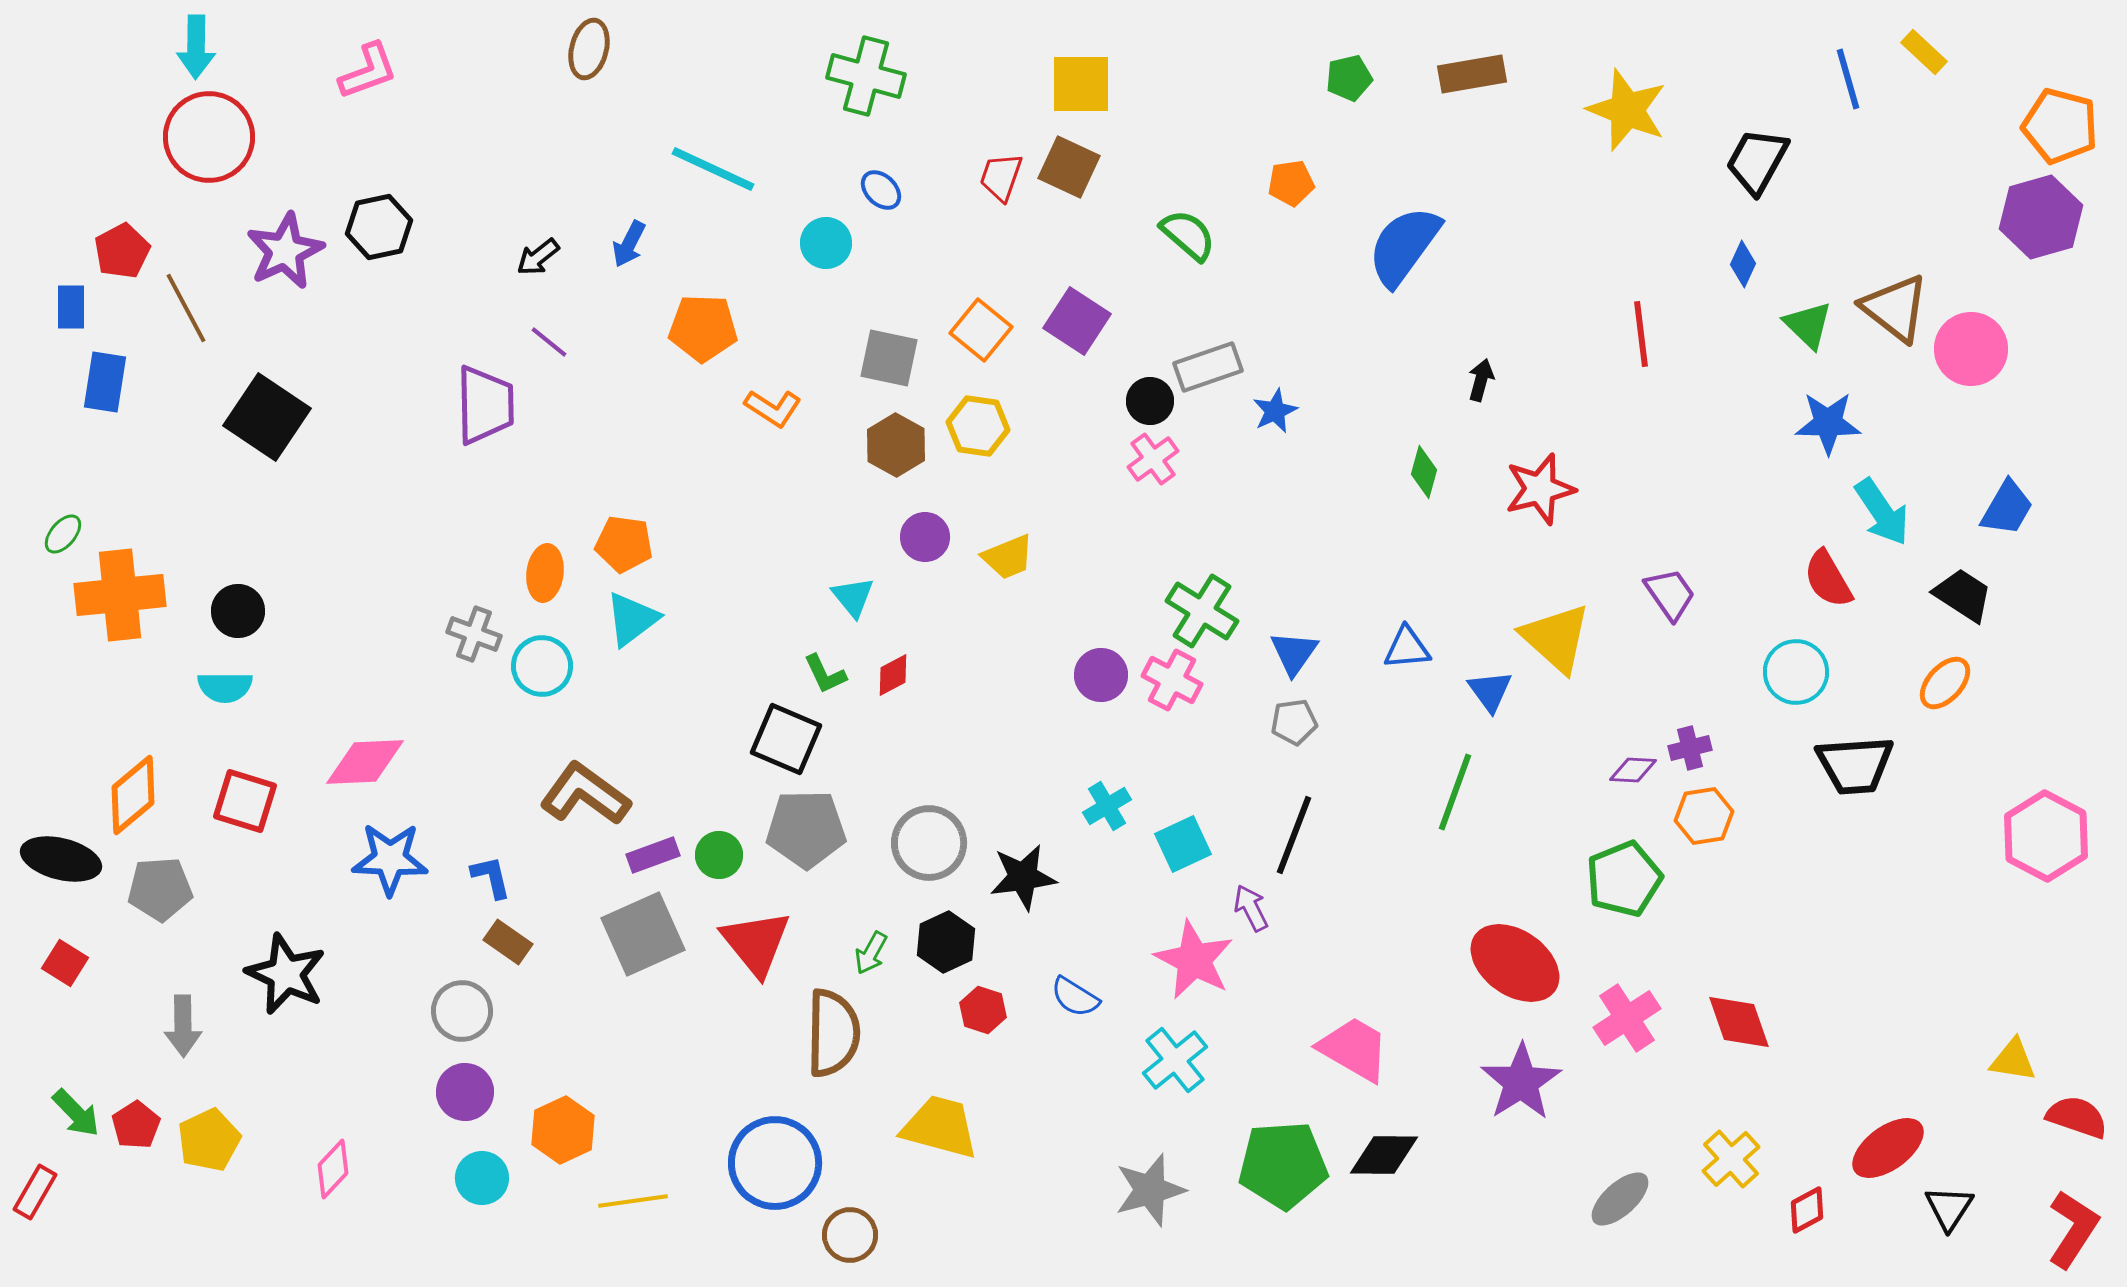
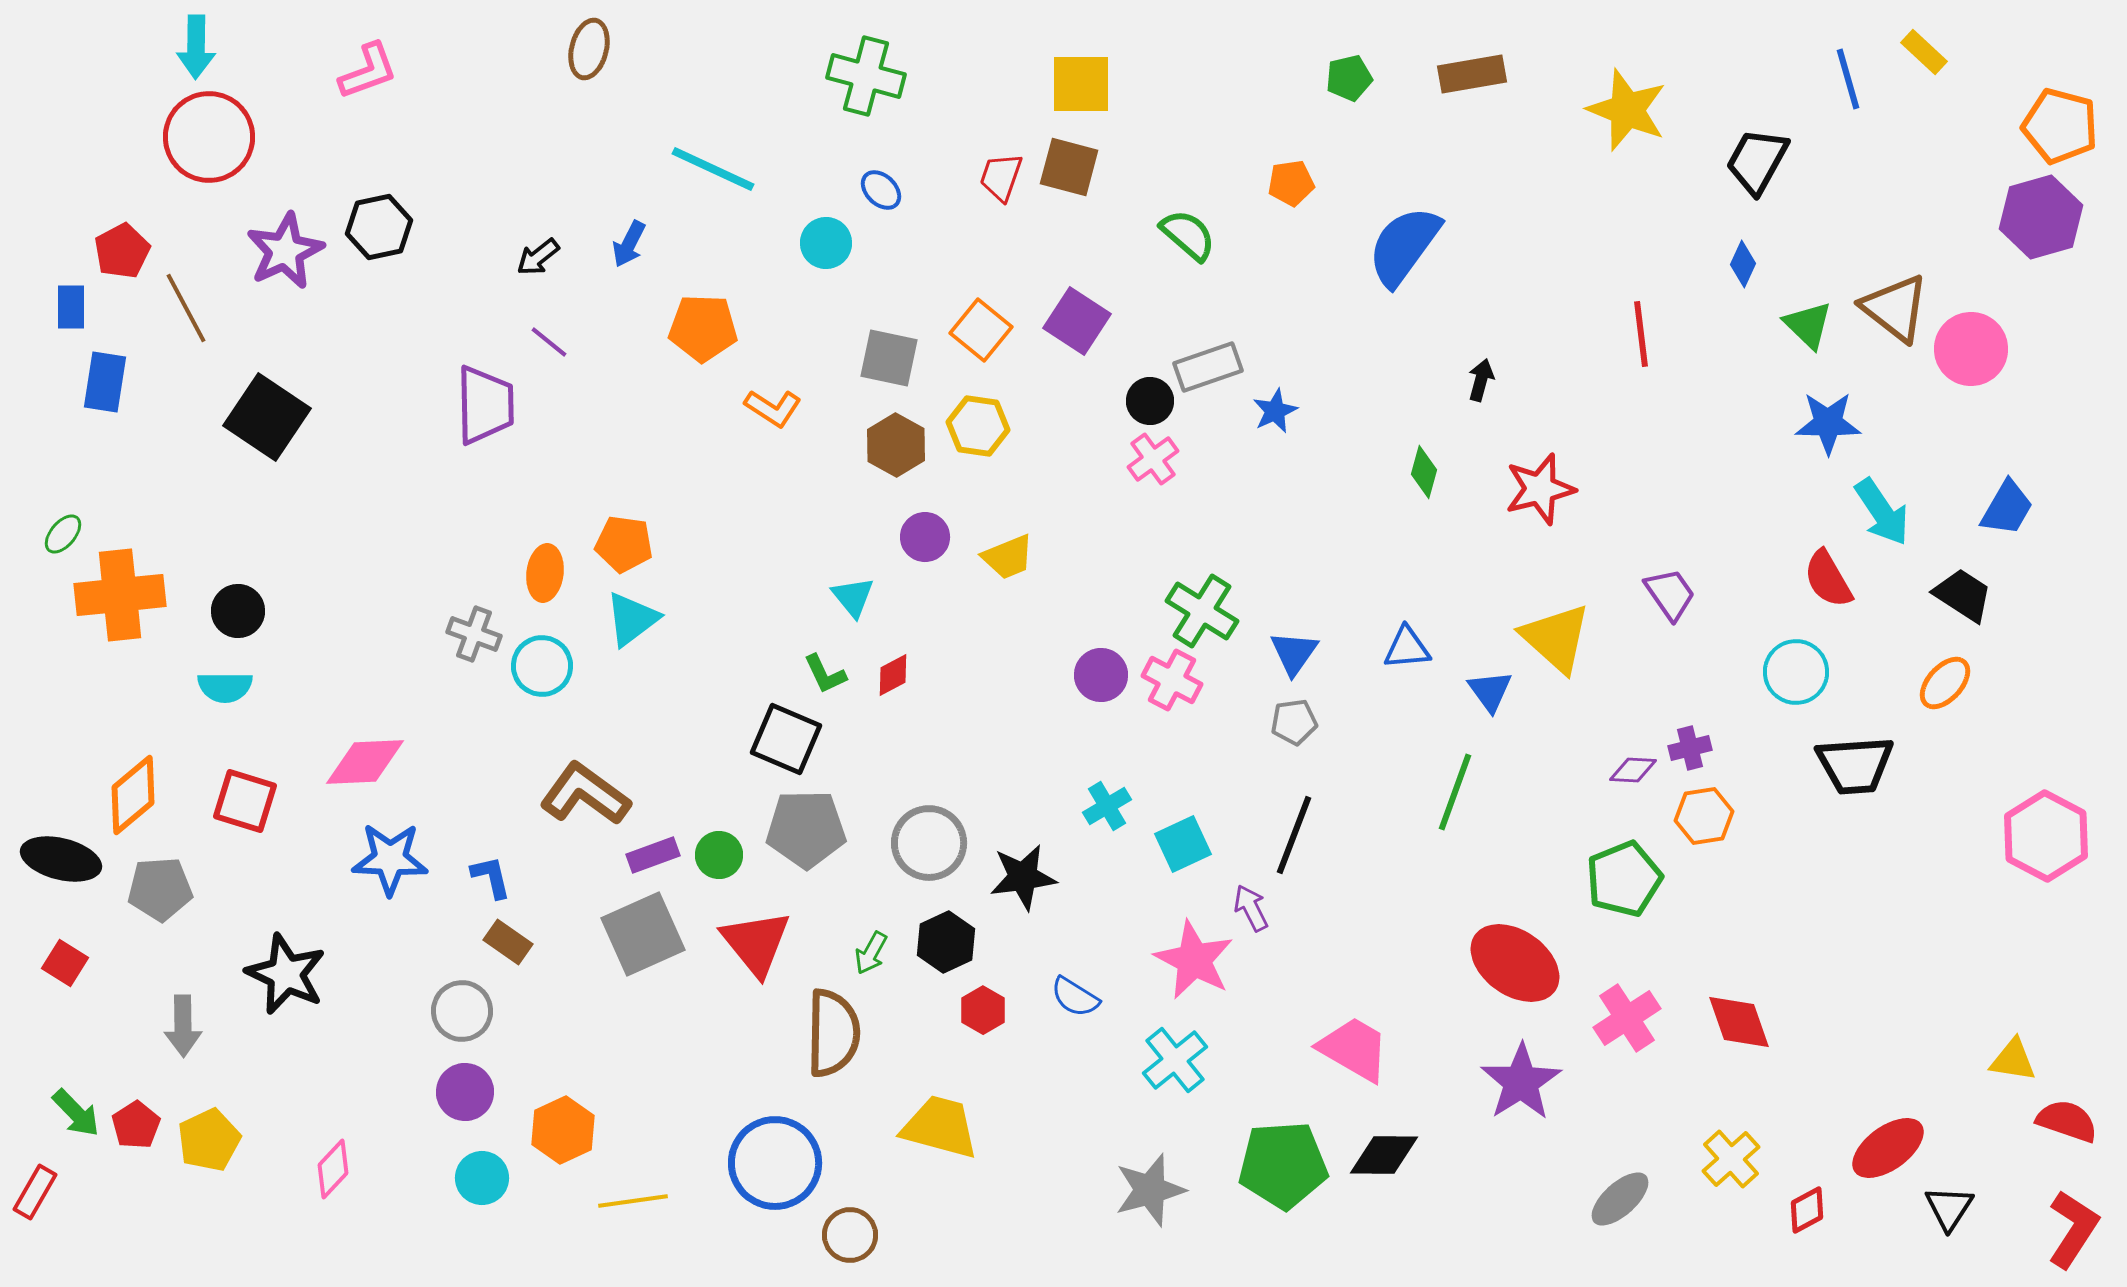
brown square at (1069, 167): rotated 10 degrees counterclockwise
red hexagon at (983, 1010): rotated 12 degrees clockwise
red semicircle at (2077, 1117): moved 10 px left, 4 px down
